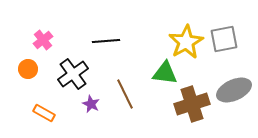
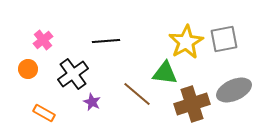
brown line: moved 12 px right; rotated 24 degrees counterclockwise
purple star: moved 1 px right, 2 px up
